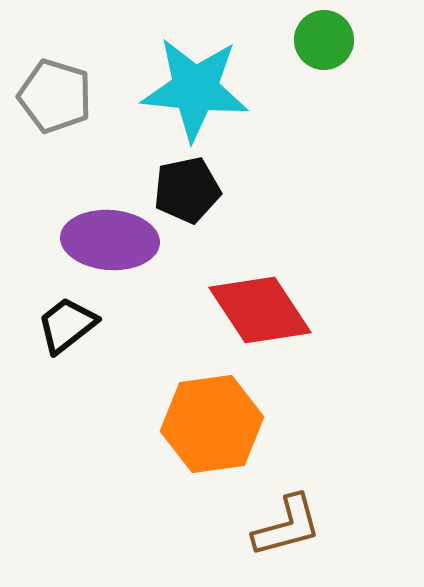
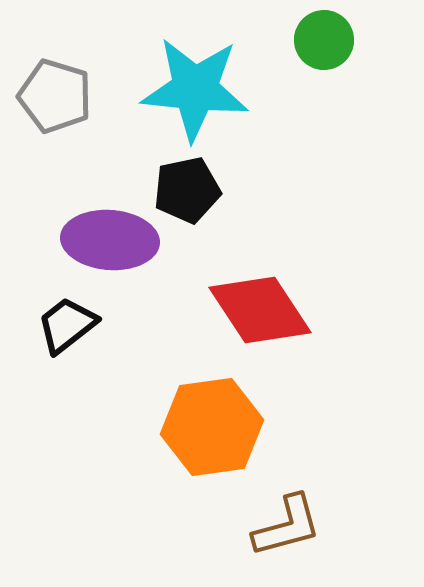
orange hexagon: moved 3 px down
